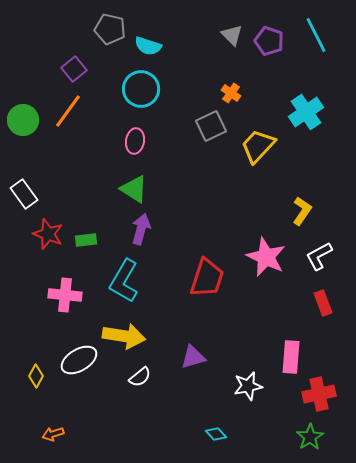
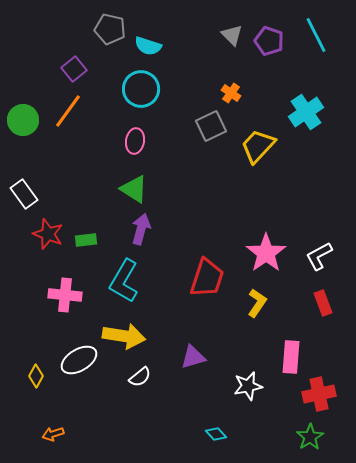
yellow L-shape: moved 45 px left, 92 px down
pink star: moved 4 px up; rotated 12 degrees clockwise
